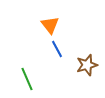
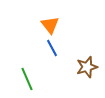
blue line: moved 5 px left, 1 px up
brown star: moved 2 px down
